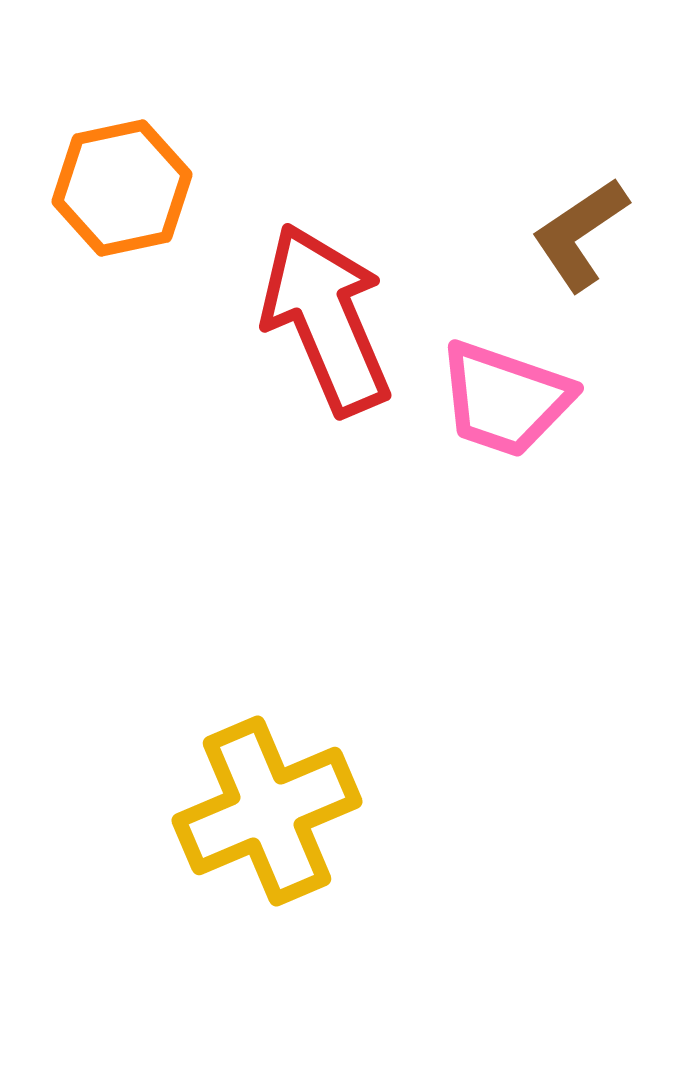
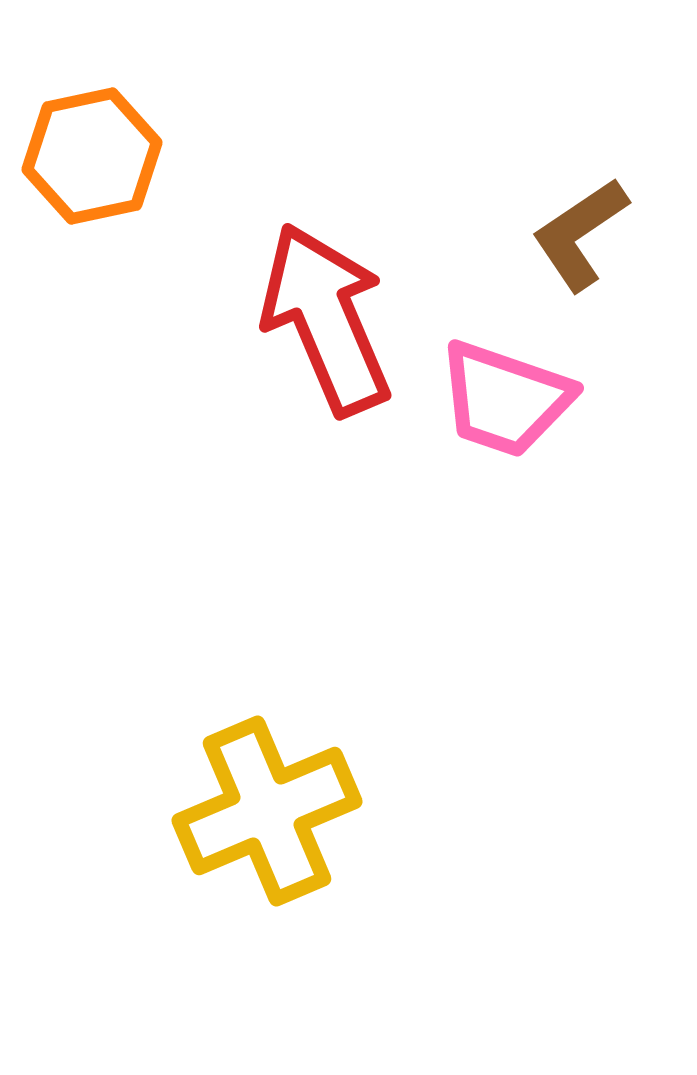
orange hexagon: moved 30 px left, 32 px up
